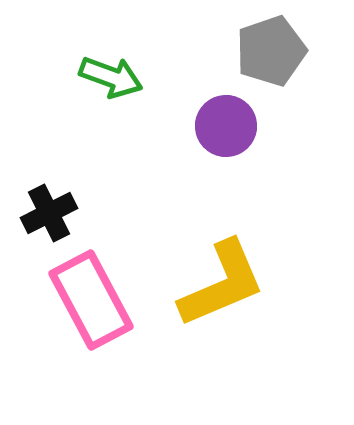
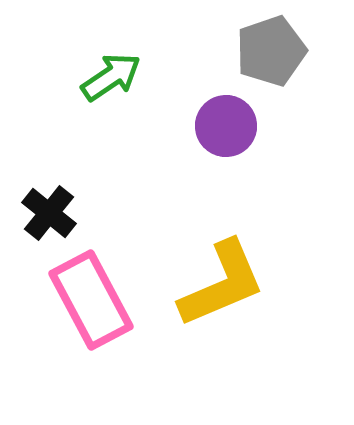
green arrow: rotated 54 degrees counterclockwise
black cross: rotated 24 degrees counterclockwise
